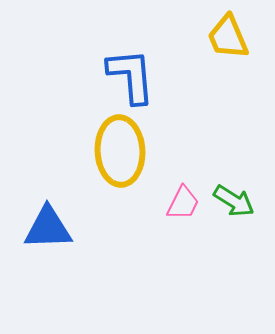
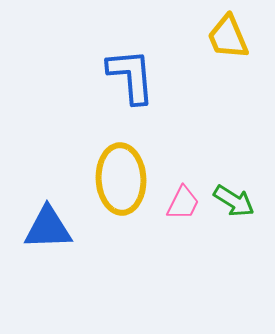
yellow ellipse: moved 1 px right, 28 px down
